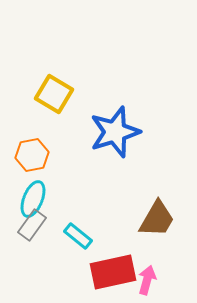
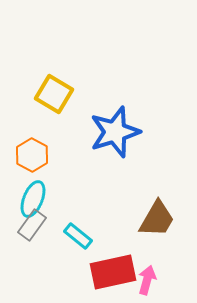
orange hexagon: rotated 20 degrees counterclockwise
